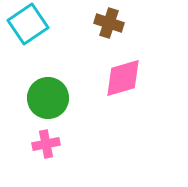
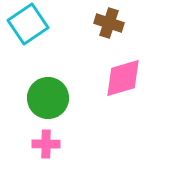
pink cross: rotated 12 degrees clockwise
